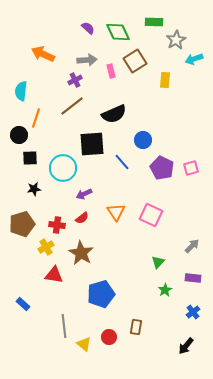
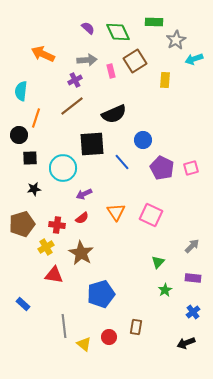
black arrow at (186, 346): moved 3 px up; rotated 30 degrees clockwise
